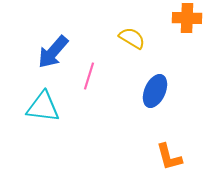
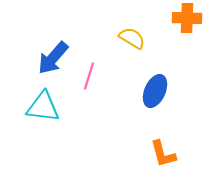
blue arrow: moved 6 px down
orange L-shape: moved 6 px left, 3 px up
